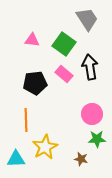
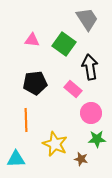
pink rectangle: moved 9 px right, 15 px down
pink circle: moved 1 px left, 1 px up
yellow star: moved 10 px right, 3 px up; rotated 20 degrees counterclockwise
